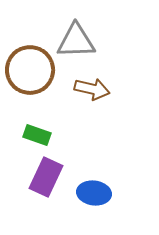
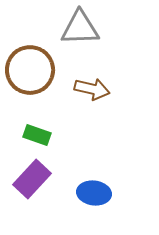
gray triangle: moved 4 px right, 13 px up
purple rectangle: moved 14 px left, 2 px down; rotated 18 degrees clockwise
